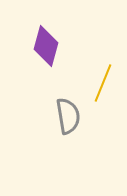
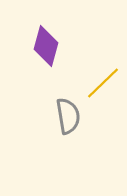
yellow line: rotated 24 degrees clockwise
